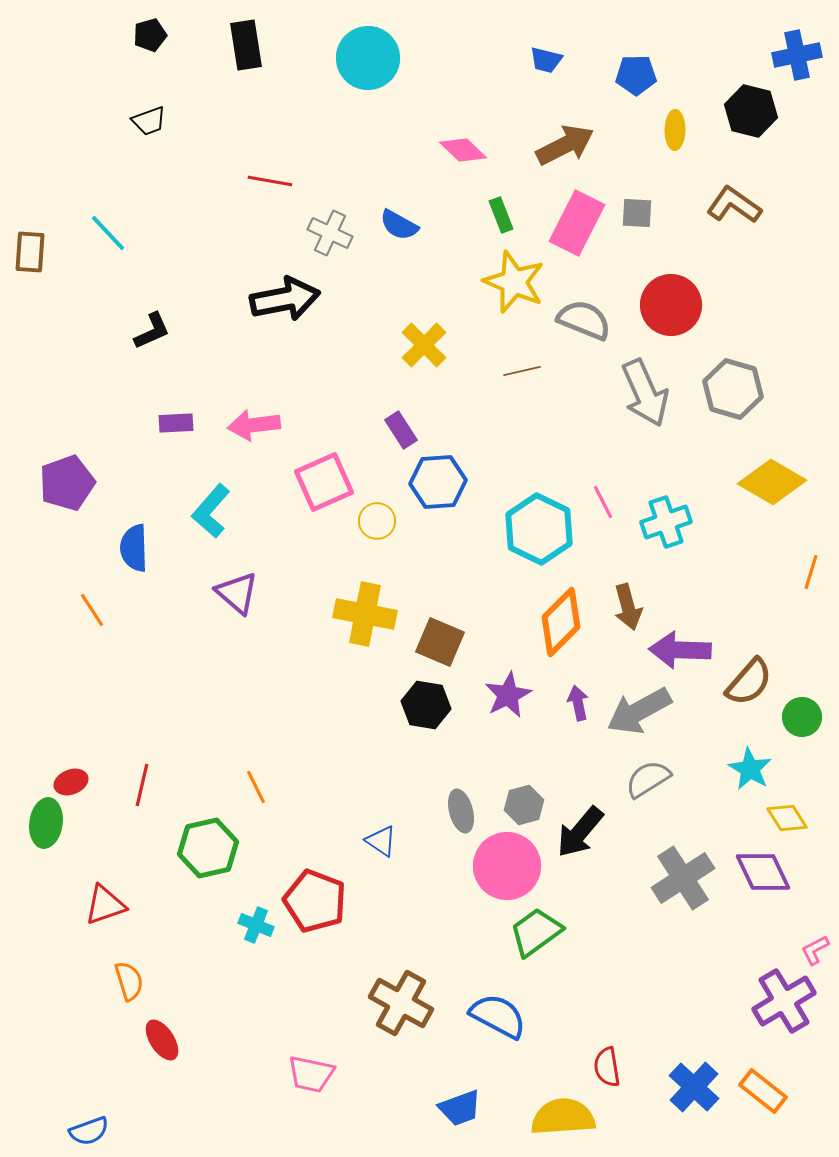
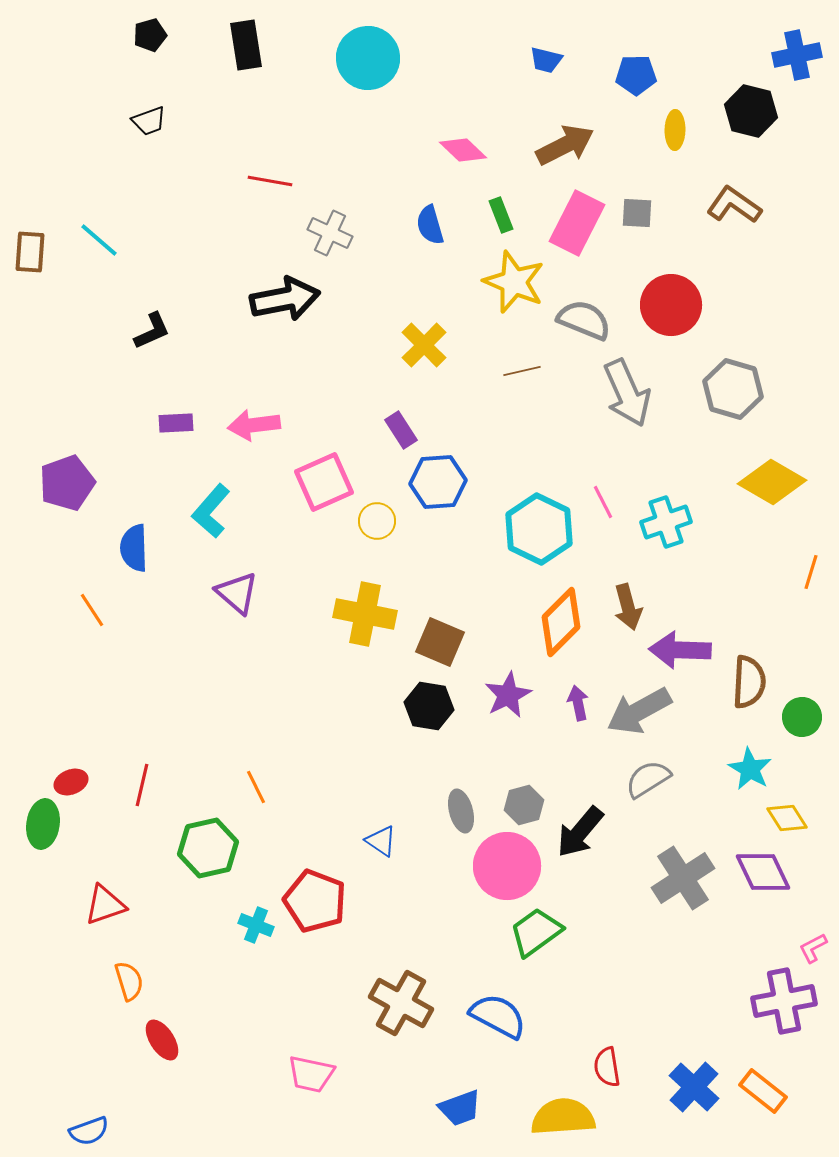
blue semicircle at (399, 225): moved 31 px right; rotated 45 degrees clockwise
cyan line at (108, 233): moved 9 px left, 7 px down; rotated 6 degrees counterclockwise
gray arrow at (645, 393): moved 18 px left
brown semicircle at (749, 682): rotated 38 degrees counterclockwise
black hexagon at (426, 705): moved 3 px right, 1 px down
green ellipse at (46, 823): moved 3 px left, 1 px down
pink L-shape at (815, 950): moved 2 px left, 2 px up
purple cross at (784, 1001): rotated 20 degrees clockwise
